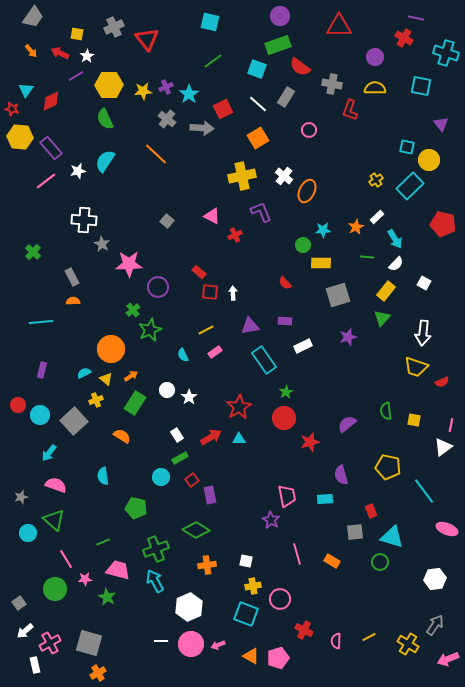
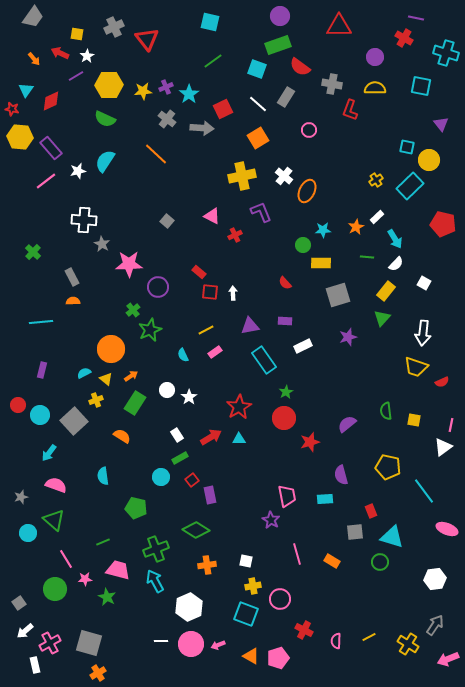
orange arrow at (31, 51): moved 3 px right, 8 px down
green semicircle at (105, 119): rotated 40 degrees counterclockwise
